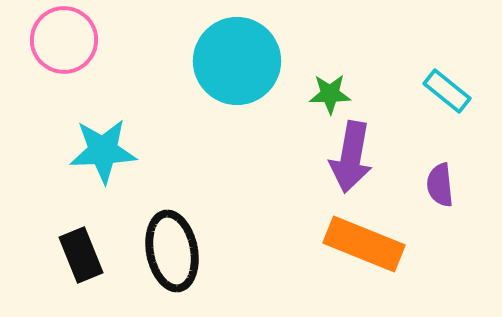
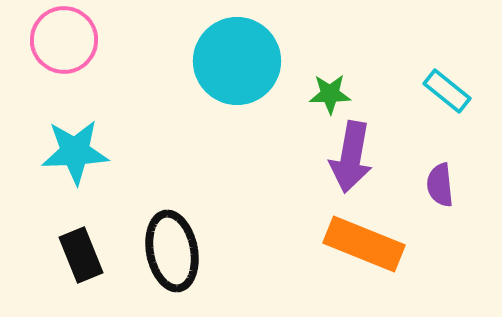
cyan star: moved 28 px left, 1 px down
